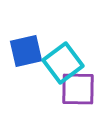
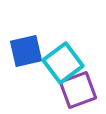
purple square: moved 1 px down; rotated 21 degrees counterclockwise
